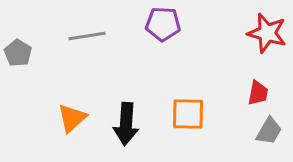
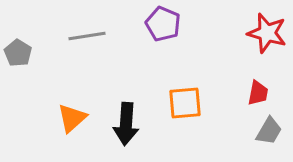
purple pentagon: rotated 20 degrees clockwise
orange square: moved 3 px left, 11 px up; rotated 6 degrees counterclockwise
